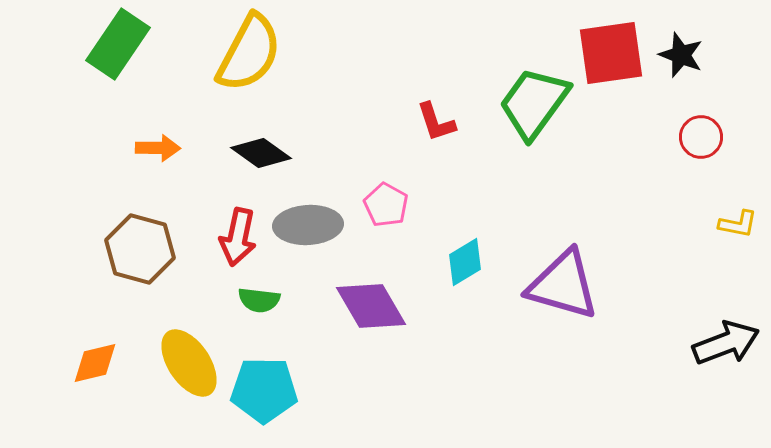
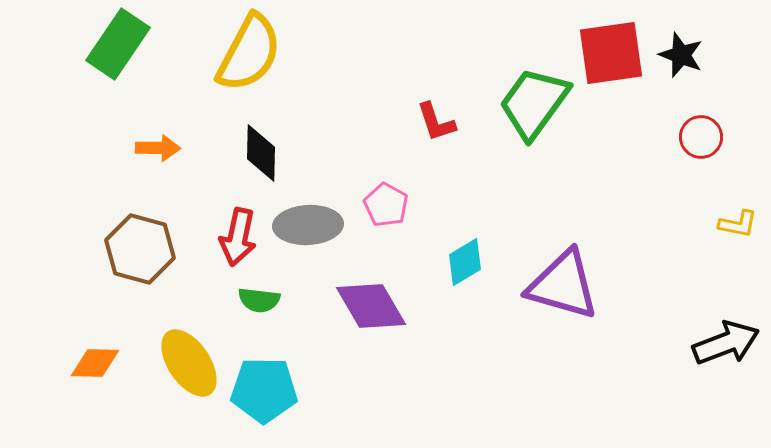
black diamond: rotated 56 degrees clockwise
orange diamond: rotated 15 degrees clockwise
